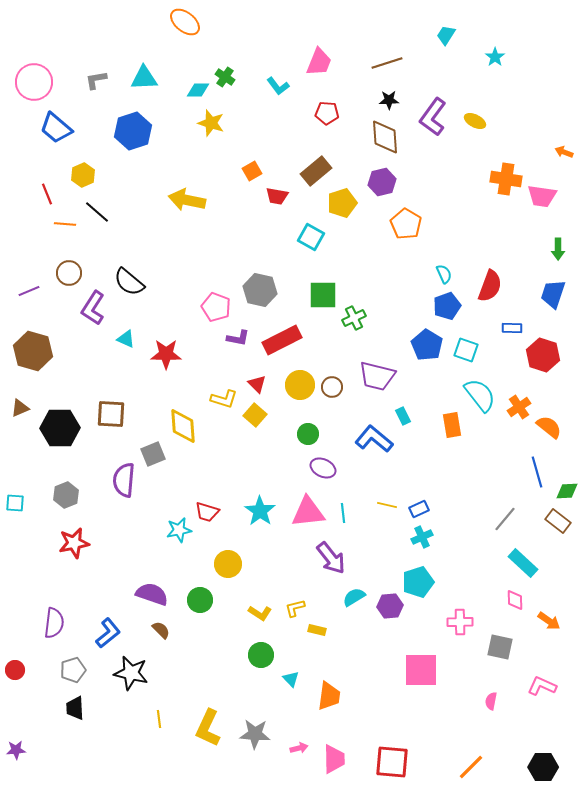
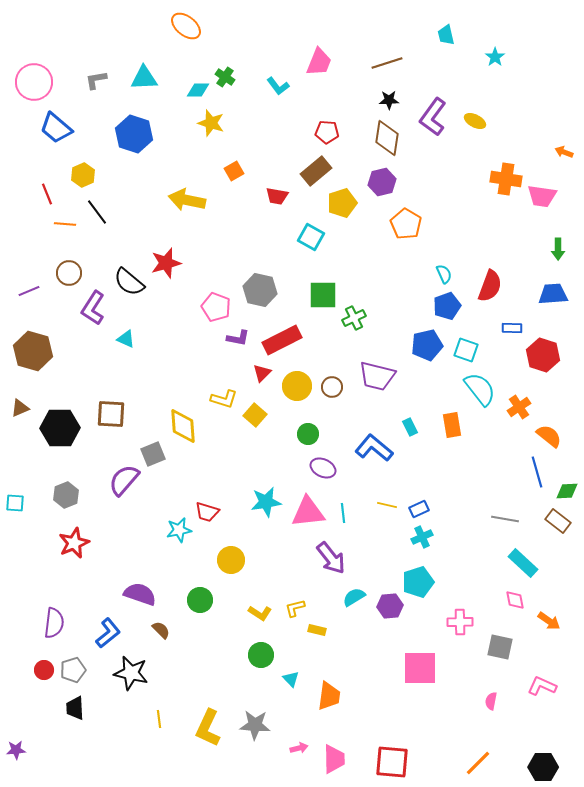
orange ellipse at (185, 22): moved 1 px right, 4 px down
cyan trapezoid at (446, 35): rotated 45 degrees counterclockwise
red pentagon at (327, 113): moved 19 px down
blue hexagon at (133, 131): moved 1 px right, 3 px down; rotated 24 degrees counterclockwise
brown diamond at (385, 137): moved 2 px right, 1 px down; rotated 12 degrees clockwise
orange square at (252, 171): moved 18 px left
black line at (97, 212): rotated 12 degrees clockwise
blue trapezoid at (553, 294): rotated 68 degrees clockwise
blue pentagon at (427, 345): rotated 28 degrees clockwise
red star at (166, 354): moved 91 px up; rotated 16 degrees counterclockwise
red triangle at (257, 384): moved 5 px right, 11 px up; rotated 30 degrees clockwise
yellow circle at (300, 385): moved 3 px left, 1 px down
cyan semicircle at (480, 395): moved 6 px up
cyan rectangle at (403, 416): moved 7 px right, 11 px down
orange semicircle at (549, 427): moved 9 px down
blue L-shape at (374, 439): moved 9 px down
purple semicircle at (124, 480): rotated 36 degrees clockwise
cyan star at (260, 511): moved 6 px right, 9 px up; rotated 28 degrees clockwise
gray line at (505, 519): rotated 60 degrees clockwise
red star at (74, 543): rotated 12 degrees counterclockwise
yellow circle at (228, 564): moved 3 px right, 4 px up
purple semicircle at (152, 594): moved 12 px left
pink diamond at (515, 600): rotated 10 degrees counterclockwise
red circle at (15, 670): moved 29 px right
pink square at (421, 670): moved 1 px left, 2 px up
gray star at (255, 734): moved 9 px up
orange line at (471, 767): moved 7 px right, 4 px up
